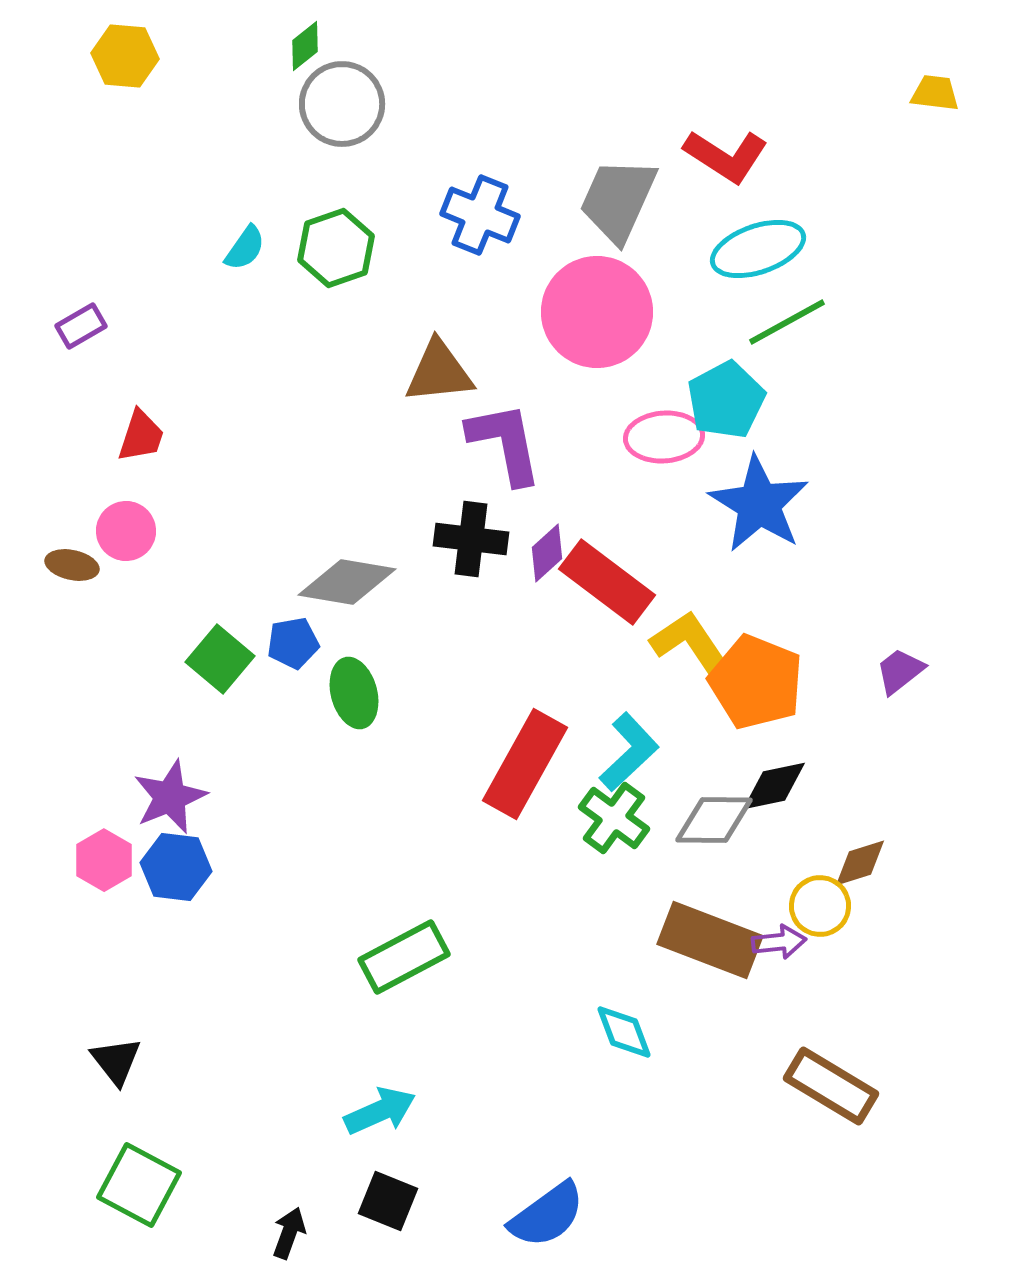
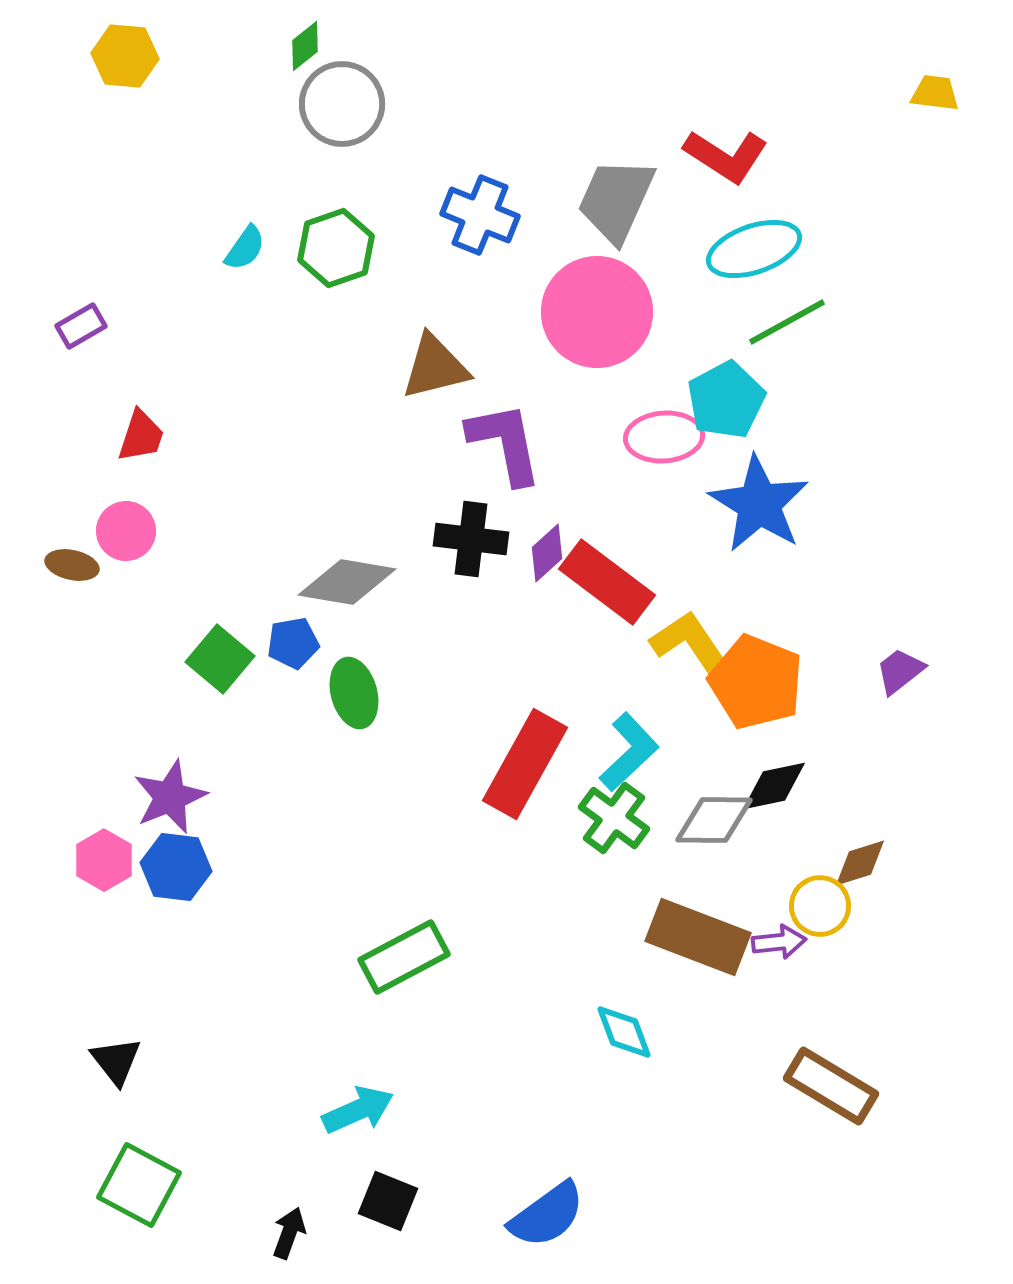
gray trapezoid at (618, 200): moved 2 px left
cyan ellipse at (758, 249): moved 4 px left
brown triangle at (439, 372): moved 4 px left, 5 px up; rotated 8 degrees counterclockwise
brown rectangle at (710, 940): moved 12 px left, 3 px up
cyan arrow at (380, 1111): moved 22 px left, 1 px up
